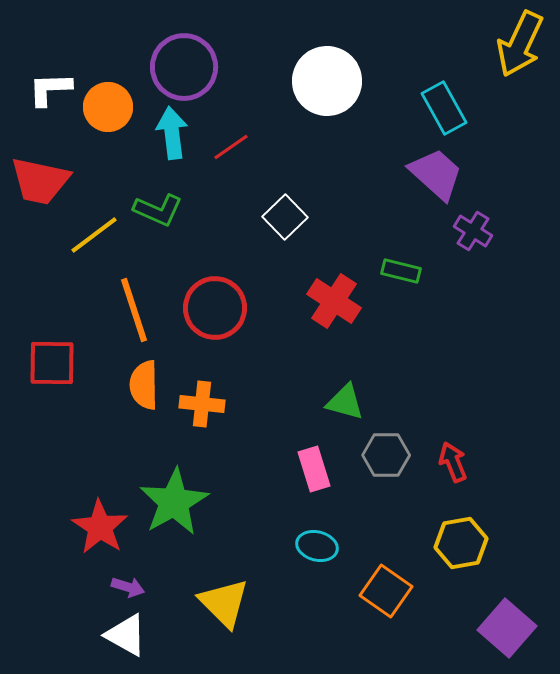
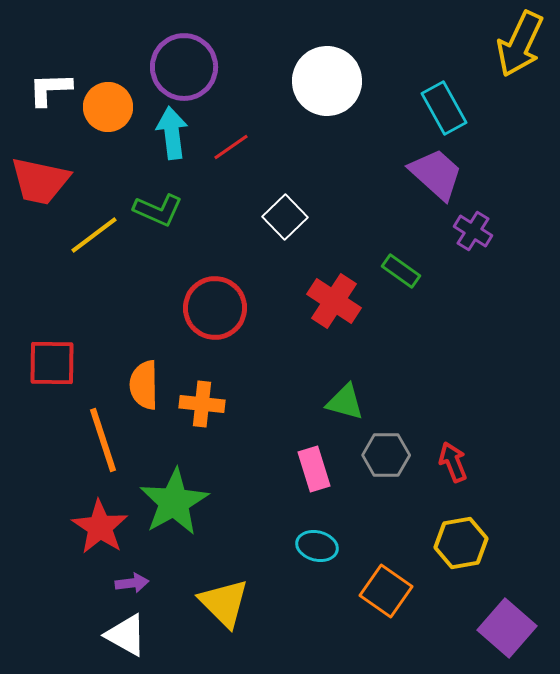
green rectangle: rotated 21 degrees clockwise
orange line: moved 31 px left, 130 px down
purple arrow: moved 4 px right, 4 px up; rotated 24 degrees counterclockwise
